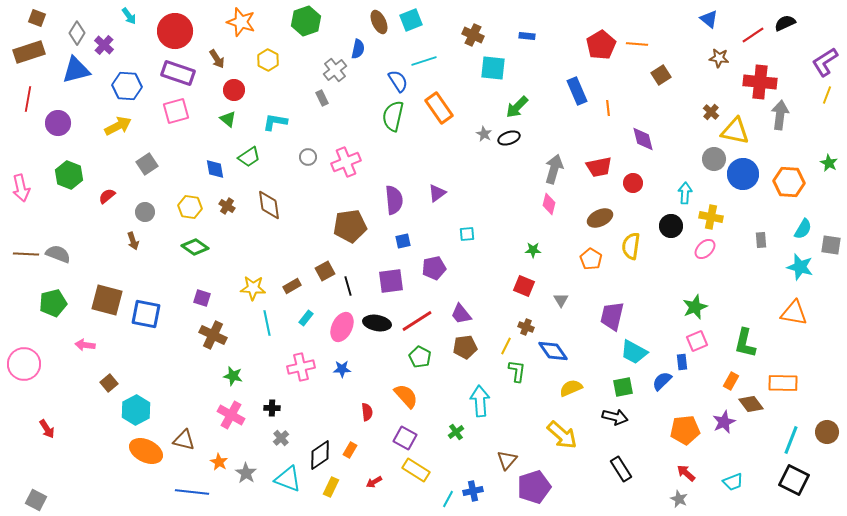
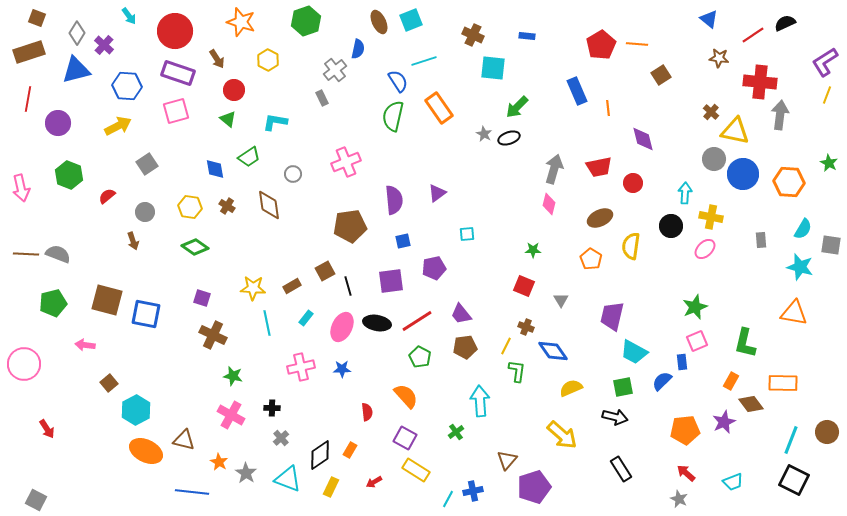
gray circle at (308, 157): moved 15 px left, 17 px down
